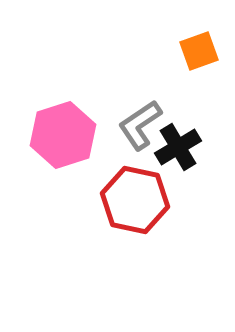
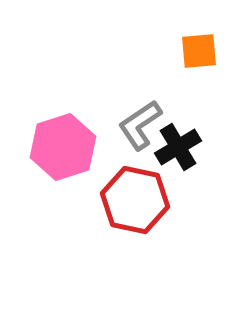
orange square: rotated 15 degrees clockwise
pink hexagon: moved 12 px down
